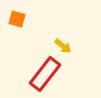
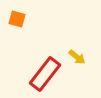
yellow arrow: moved 14 px right, 11 px down
